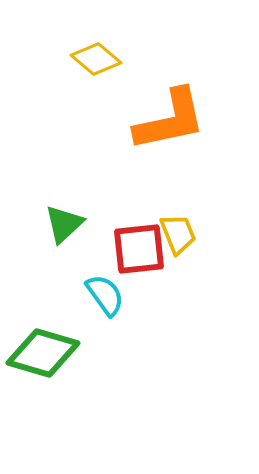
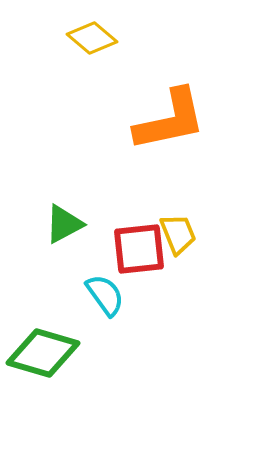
yellow diamond: moved 4 px left, 21 px up
green triangle: rotated 15 degrees clockwise
